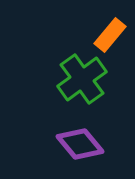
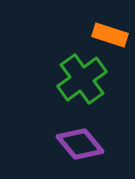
orange rectangle: rotated 68 degrees clockwise
